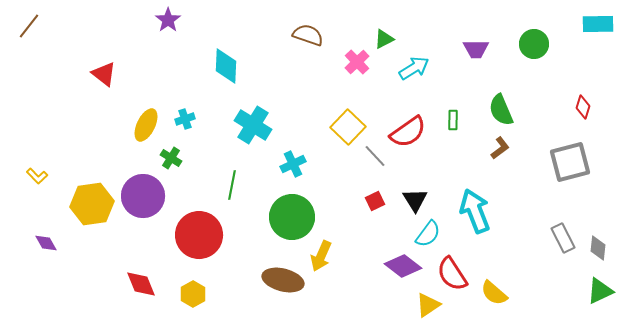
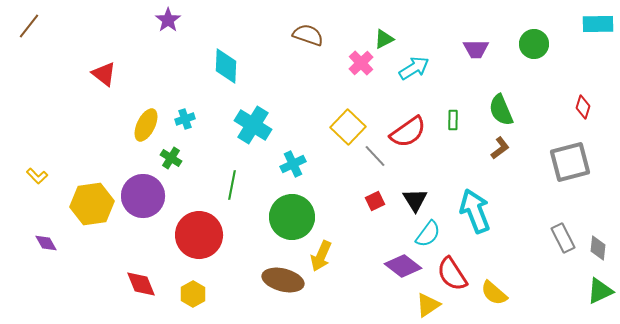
pink cross at (357, 62): moved 4 px right, 1 px down
